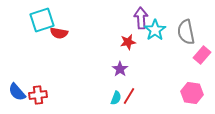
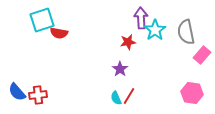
cyan semicircle: rotated 136 degrees clockwise
